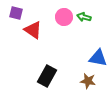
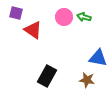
brown star: moved 1 px left, 1 px up
